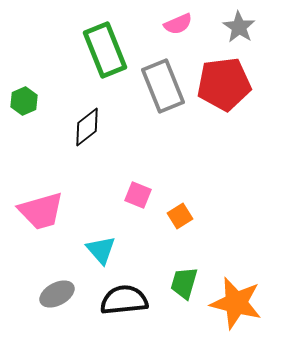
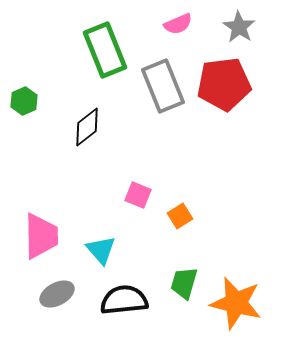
pink trapezoid: moved 25 px down; rotated 75 degrees counterclockwise
